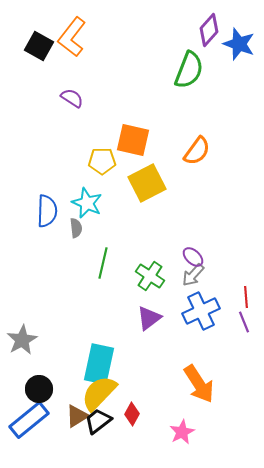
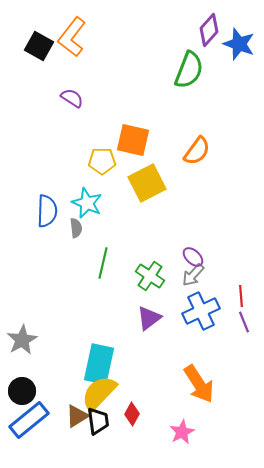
red line: moved 5 px left, 1 px up
black circle: moved 17 px left, 2 px down
black trapezoid: rotated 120 degrees clockwise
